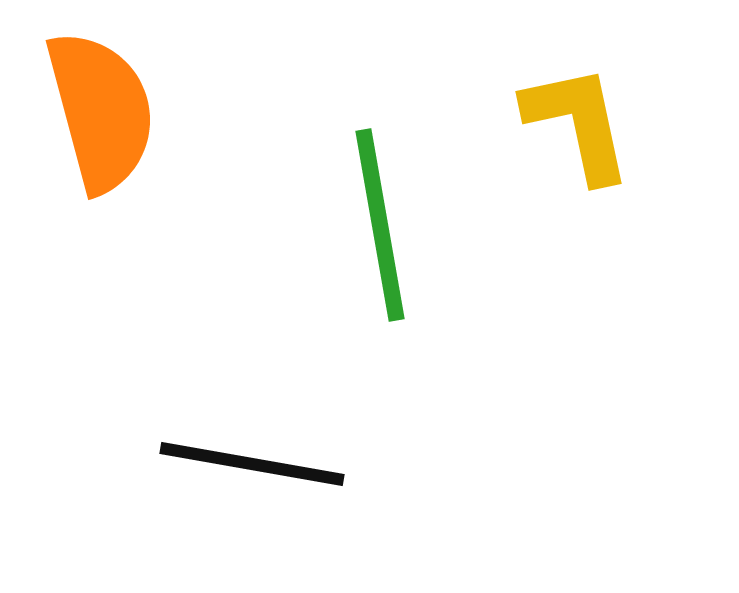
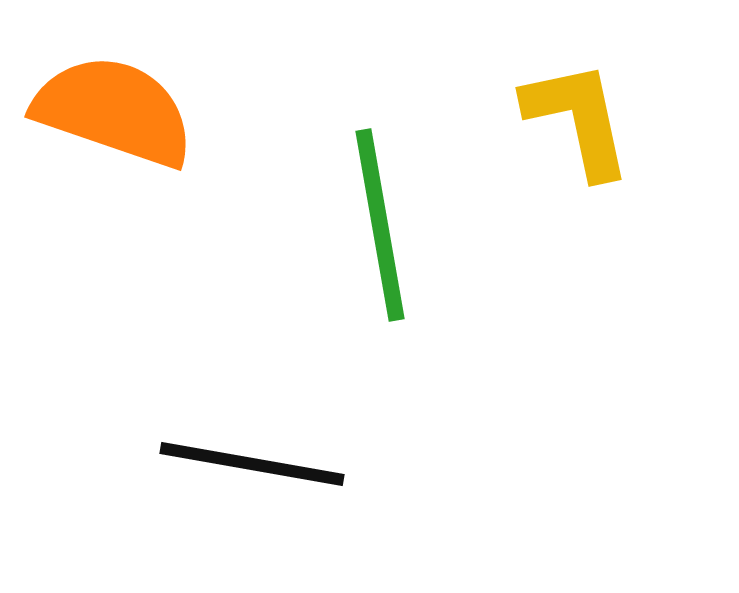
orange semicircle: moved 13 px right; rotated 56 degrees counterclockwise
yellow L-shape: moved 4 px up
